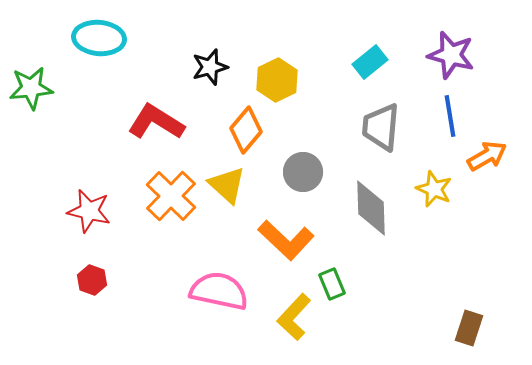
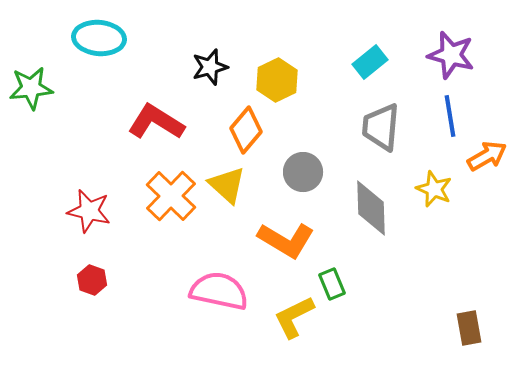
orange L-shape: rotated 12 degrees counterclockwise
yellow L-shape: rotated 21 degrees clockwise
brown rectangle: rotated 28 degrees counterclockwise
